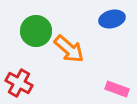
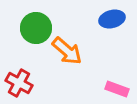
green circle: moved 3 px up
orange arrow: moved 2 px left, 2 px down
